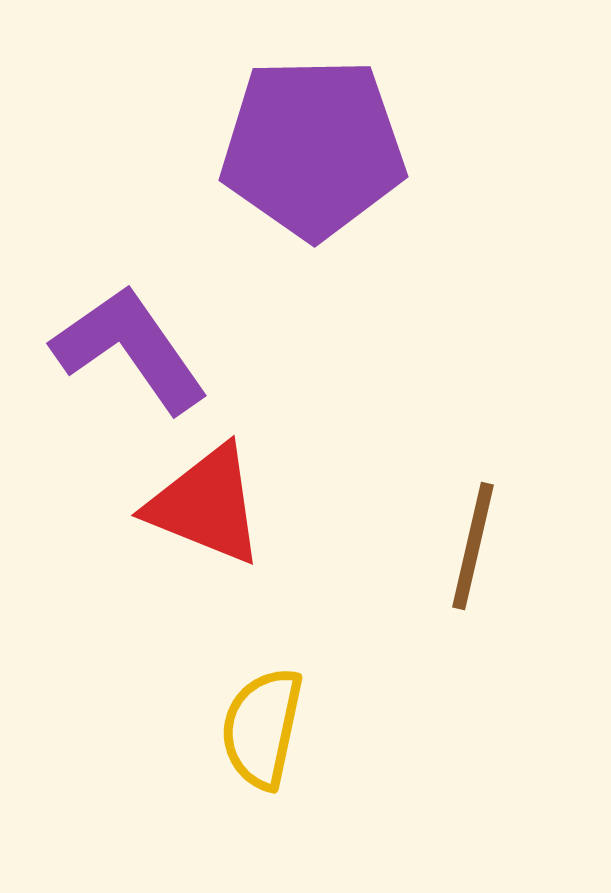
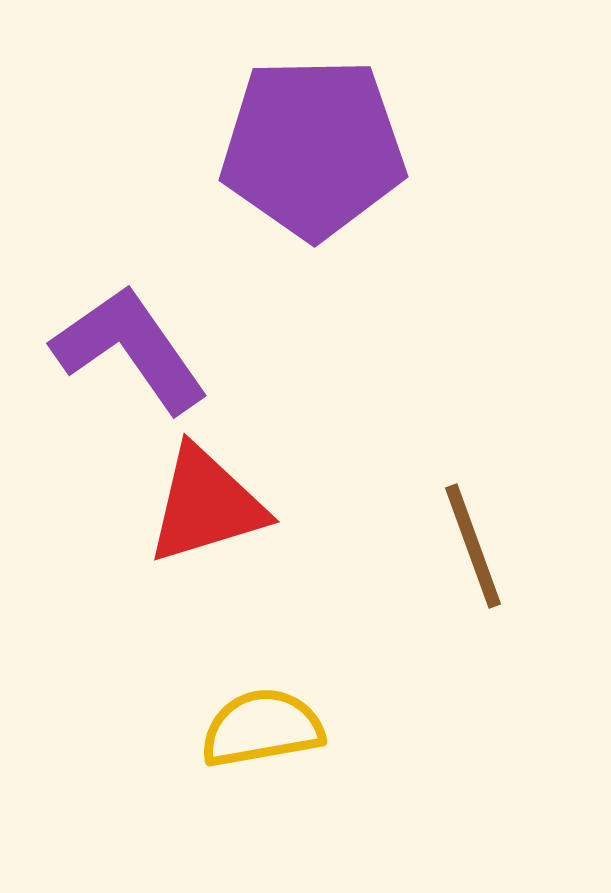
red triangle: rotated 39 degrees counterclockwise
brown line: rotated 33 degrees counterclockwise
yellow semicircle: rotated 68 degrees clockwise
